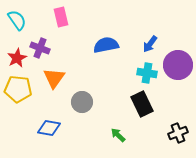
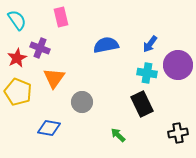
yellow pentagon: moved 3 px down; rotated 16 degrees clockwise
black cross: rotated 12 degrees clockwise
